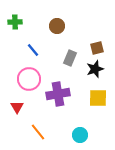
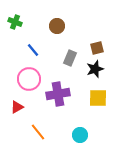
green cross: rotated 24 degrees clockwise
red triangle: rotated 32 degrees clockwise
